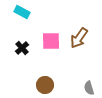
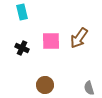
cyan rectangle: rotated 49 degrees clockwise
black cross: rotated 24 degrees counterclockwise
